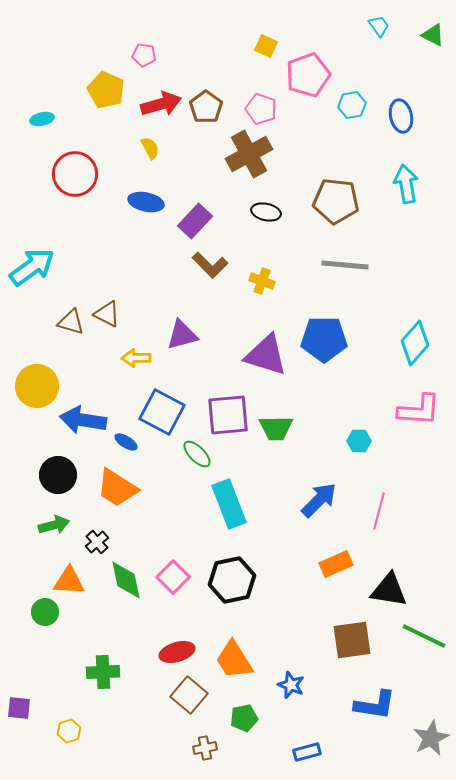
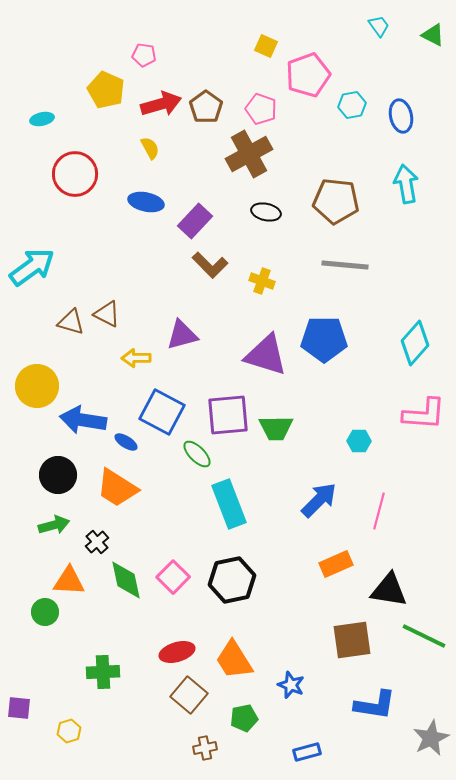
pink L-shape at (419, 410): moved 5 px right, 4 px down
